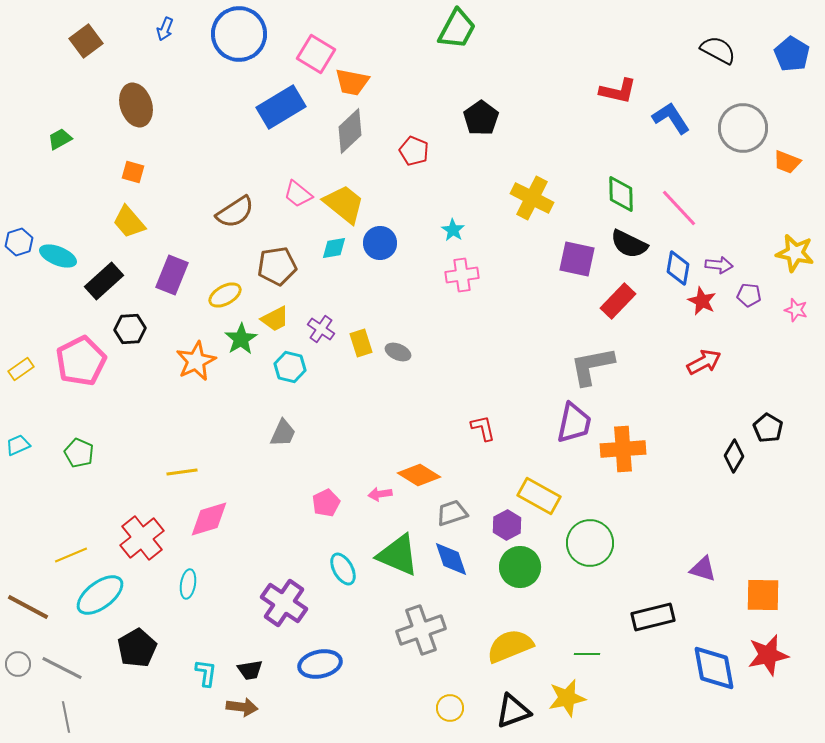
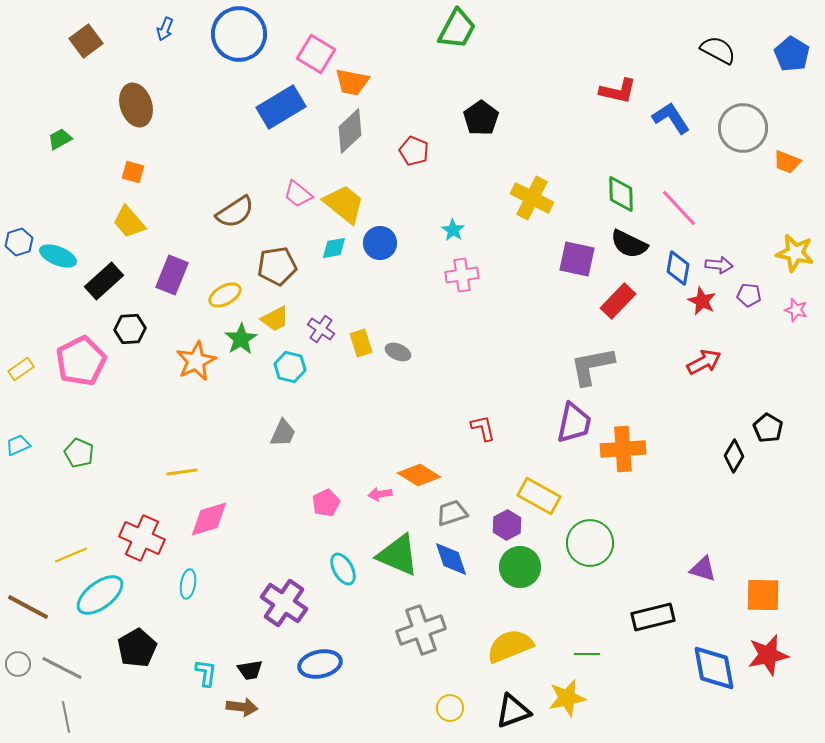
red cross at (142, 538): rotated 27 degrees counterclockwise
